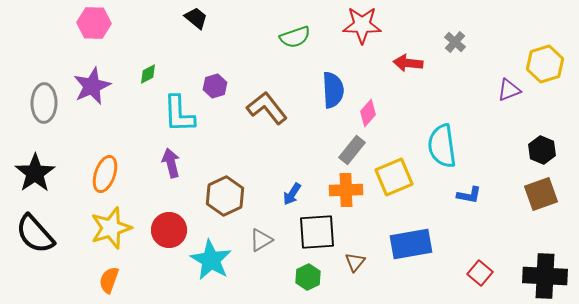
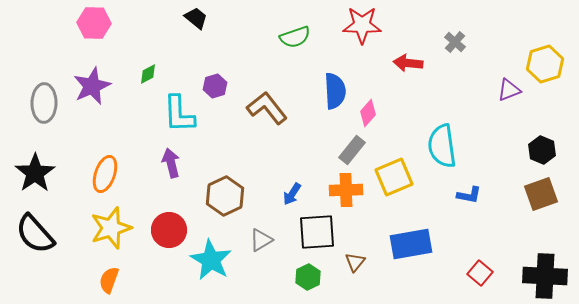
blue semicircle: moved 2 px right, 1 px down
